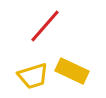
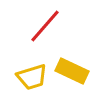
yellow trapezoid: moved 1 px left, 1 px down
